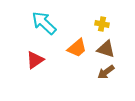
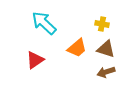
brown arrow: rotated 18 degrees clockwise
